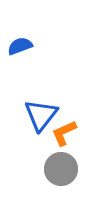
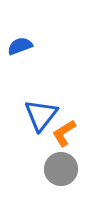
orange L-shape: rotated 8 degrees counterclockwise
